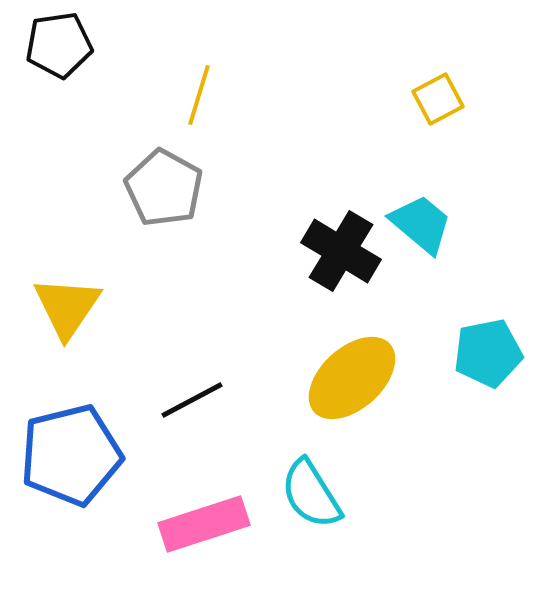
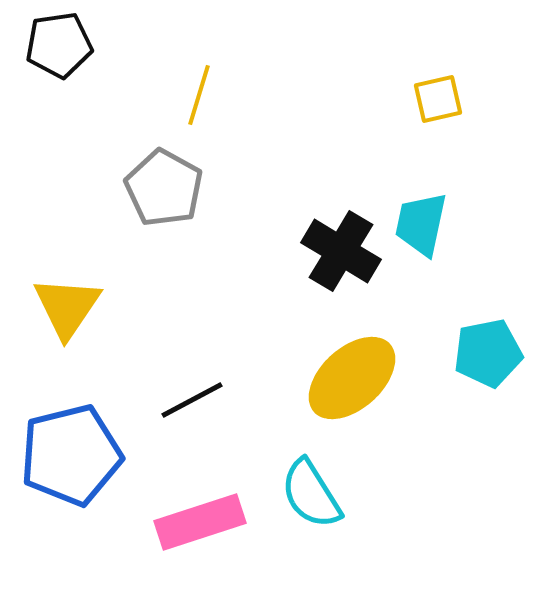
yellow square: rotated 15 degrees clockwise
cyan trapezoid: rotated 118 degrees counterclockwise
pink rectangle: moved 4 px left, 2 px up
